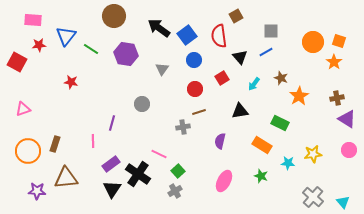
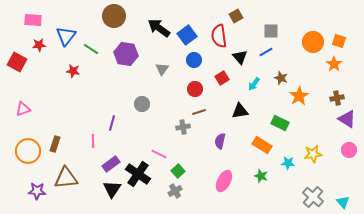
orange star at (334, 62): moved 2 px down
red star at (71, 82): moved 2 px right, 11 px up
